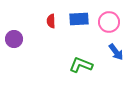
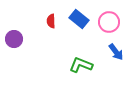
blue rectangle: rotated 42 degrees clockwise
